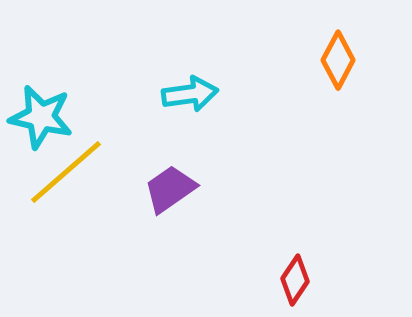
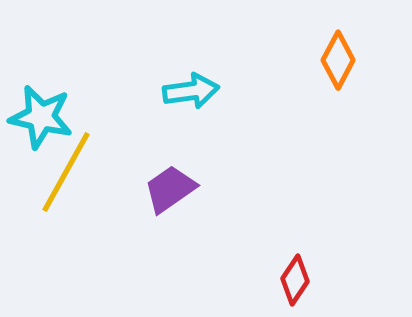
cyan arrow: moved 1 px right, 3 px up
yellow line: rotated 20 degrees counterclockwise
